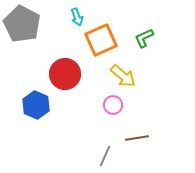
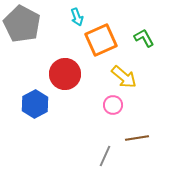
green L-shape: rotated 85 degrees clockwise
yellow arrow: moved 1 px right, 1 px down
blue hexagon: moved 1 px left, 1 px up; rotated 8 degrees clockwise
